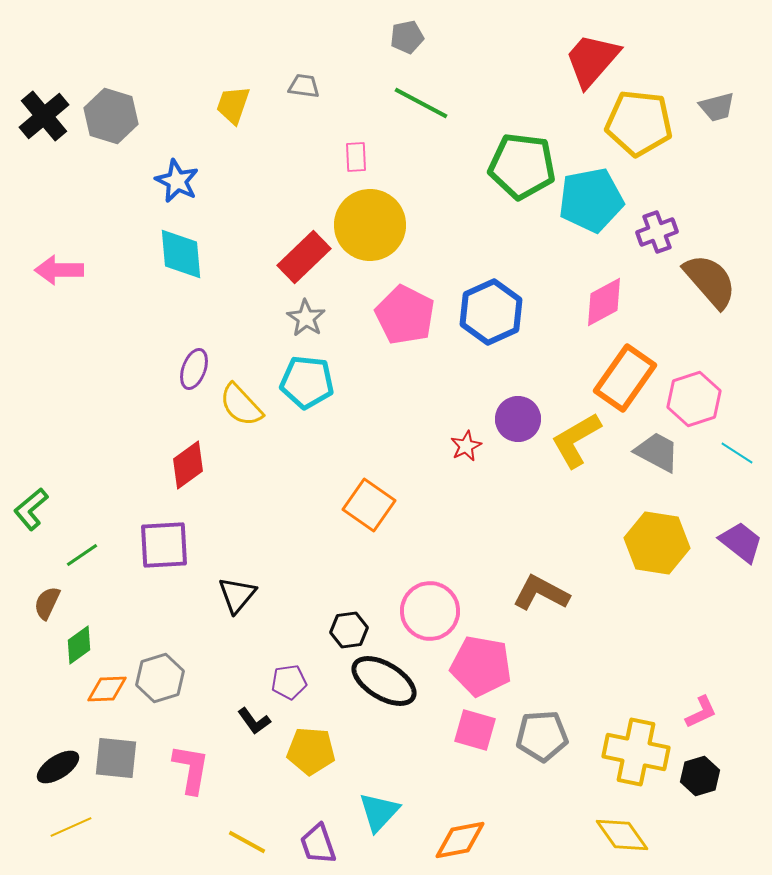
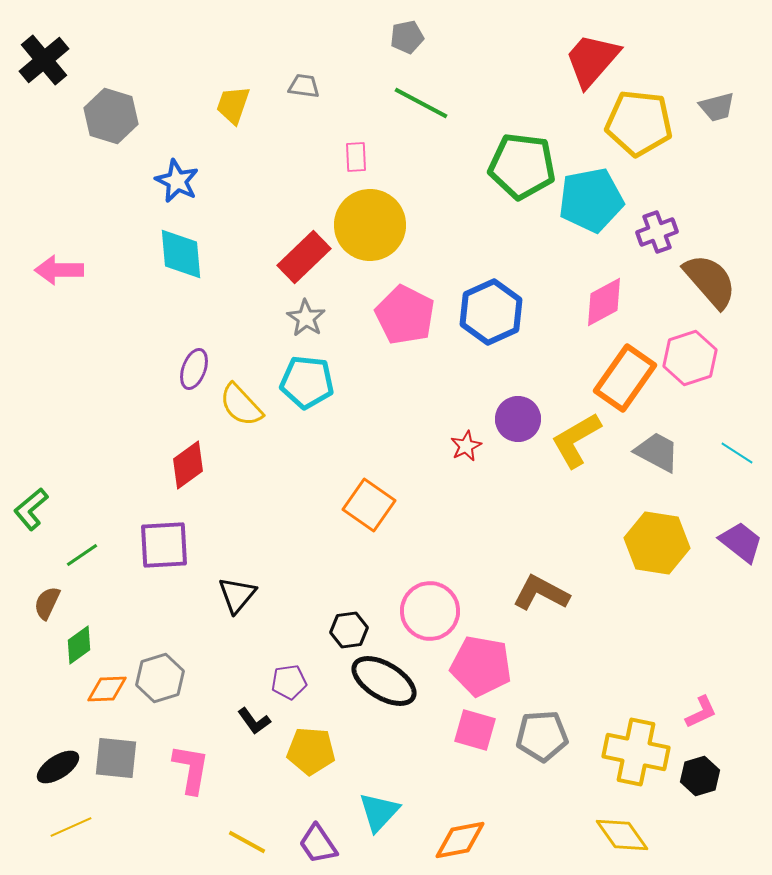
black cross at (44, 116): moved 56 px up
pink hexagon at (694, 399): moved 4 px left, 41 px up
purple trapezoid at (318, 844): rotated 15 degrees counterclockwise
